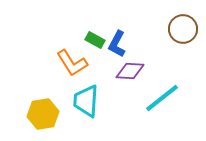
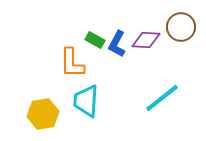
brown circle: moved 2 px left, 2 px up
orange L-shape: rotated 32 degrees clockwise
purple diamond: moved 16 px right, 31 px up
